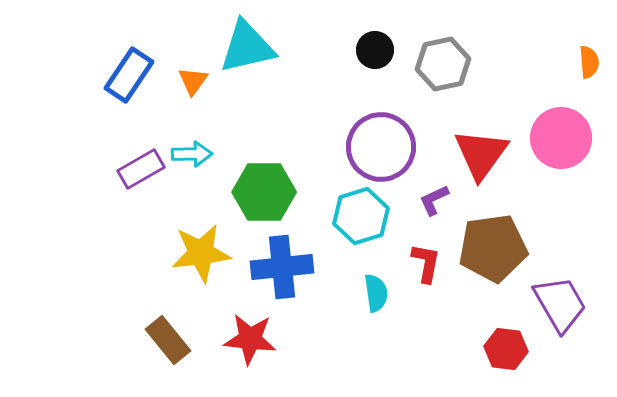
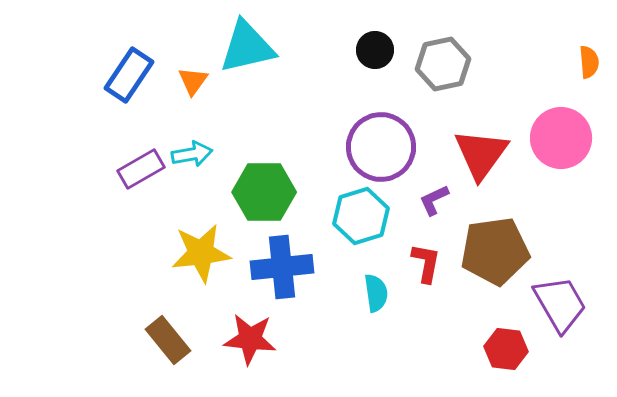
cyan arrow: rotated 9 degrees counterclockwise
brown pentagon: moved 2 px right, 3 px down
